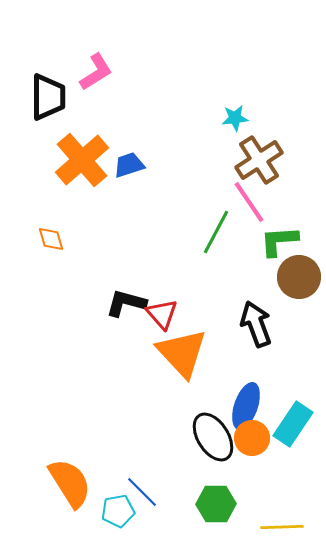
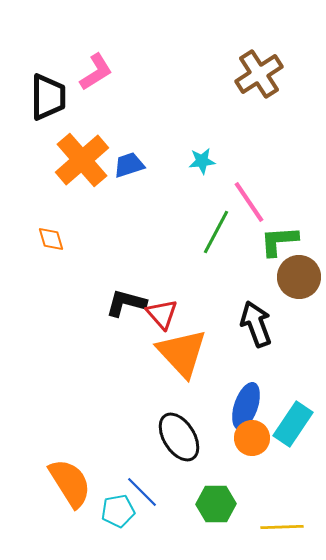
cyan star: moved 33 px left, 43 px down
brown cross: moved 86 px up
black ellipse: moved 34 px left
